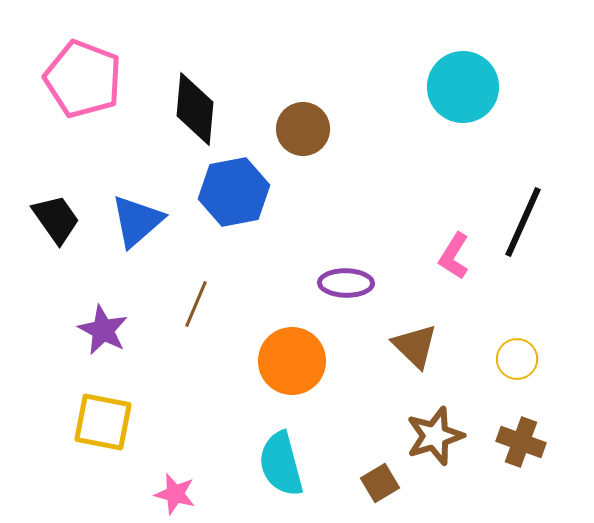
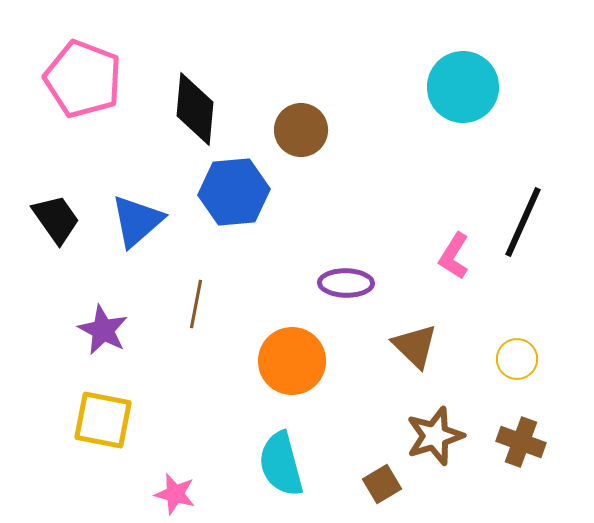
brown circle: moved 2 px left, 1 px down
blue hexagon: rotated 6 degrees clockwise
brown line: rotated 12 degrees counterclockwise
yellow square: moved 2 px up
brown square: moved 2 px right, 1 px down
